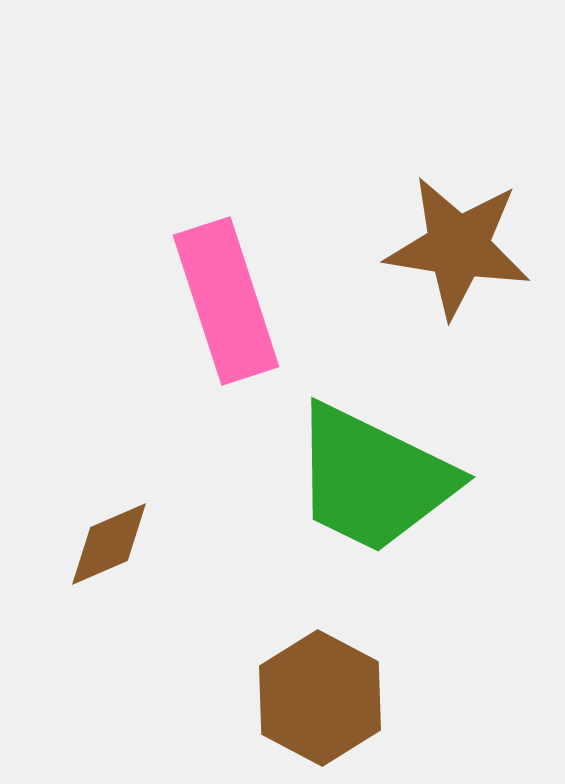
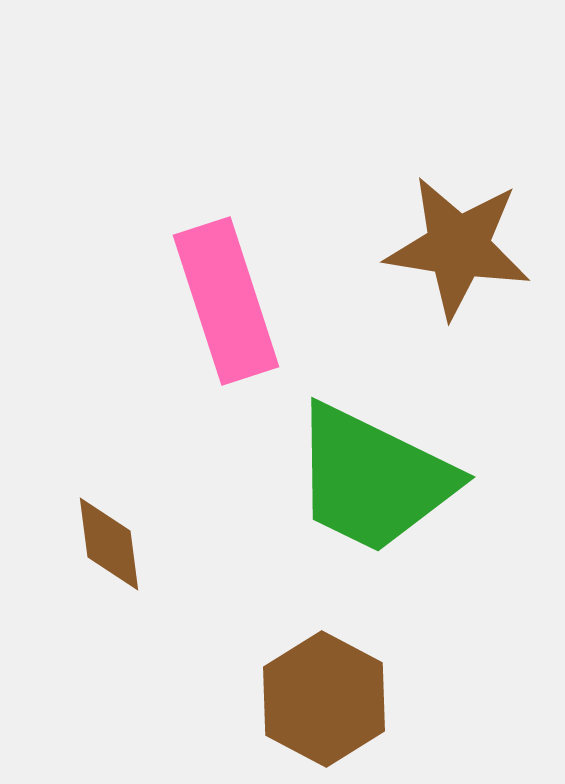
brown diamond: rotated 74 degrees counterclockwise
brown hexagon: moved 4 px right, 1 px down
